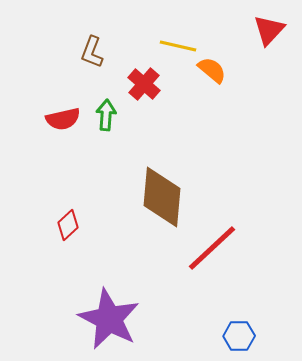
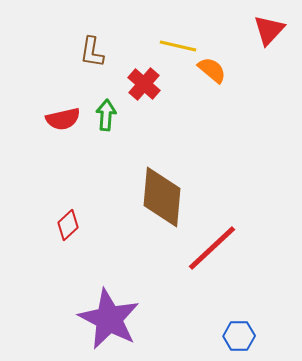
brown L-shape: rotated 12 degrees counterclockwise
